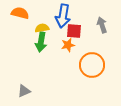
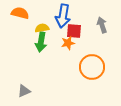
orange star: moved 2 px up
orange circle: moved 2 px down
